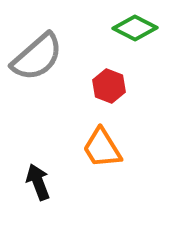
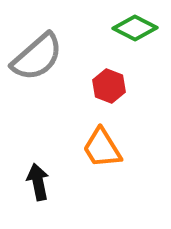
black arrow: rotated 9 degrees clockwise
